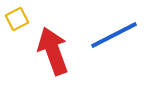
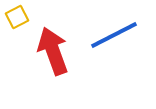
yellow square: moved 2 px up
